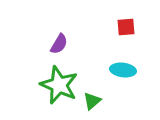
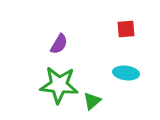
red square: moved 2 px down
cyan ellipse: moved 3 px right, 3 px down
green star: rotated 18 degrees counterclockwise
